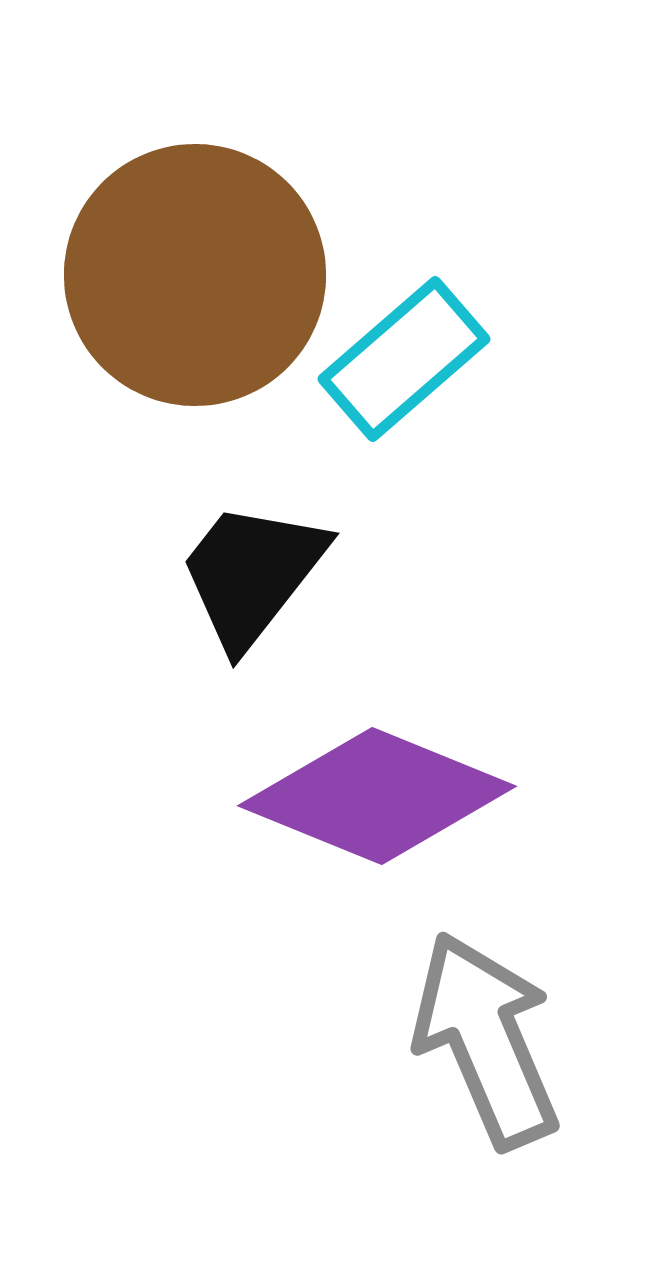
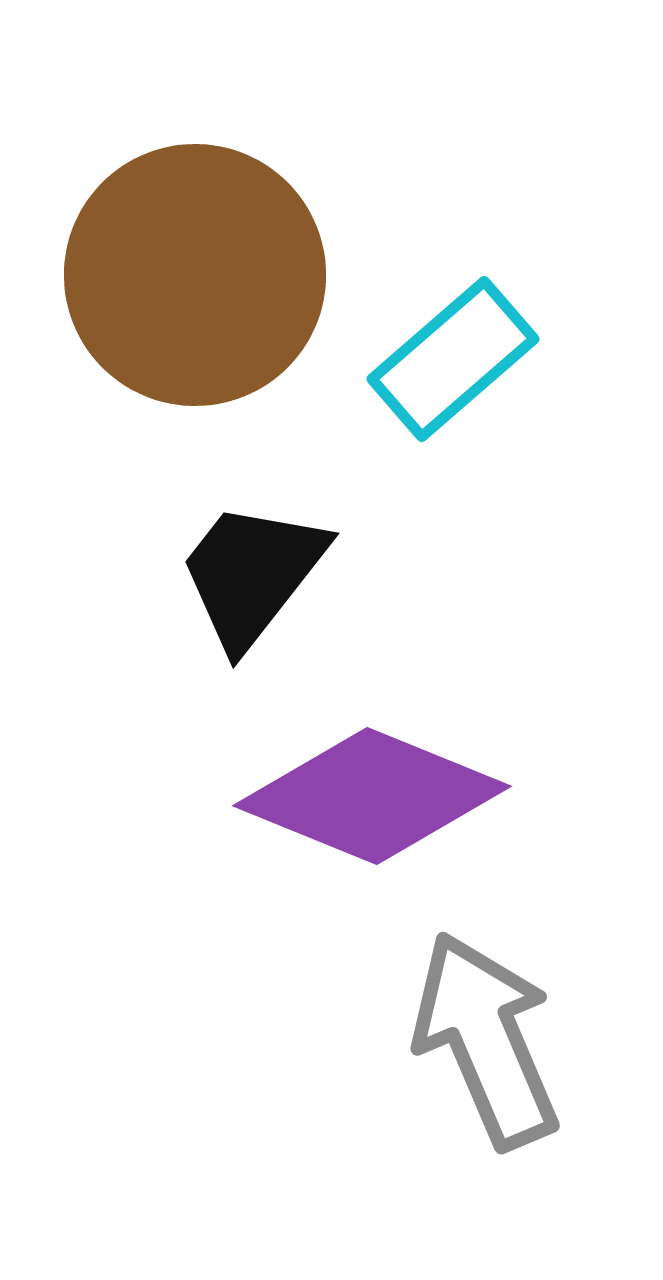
cyan rectangle: moved 49 px right
purple diamond: moved 5 px left
